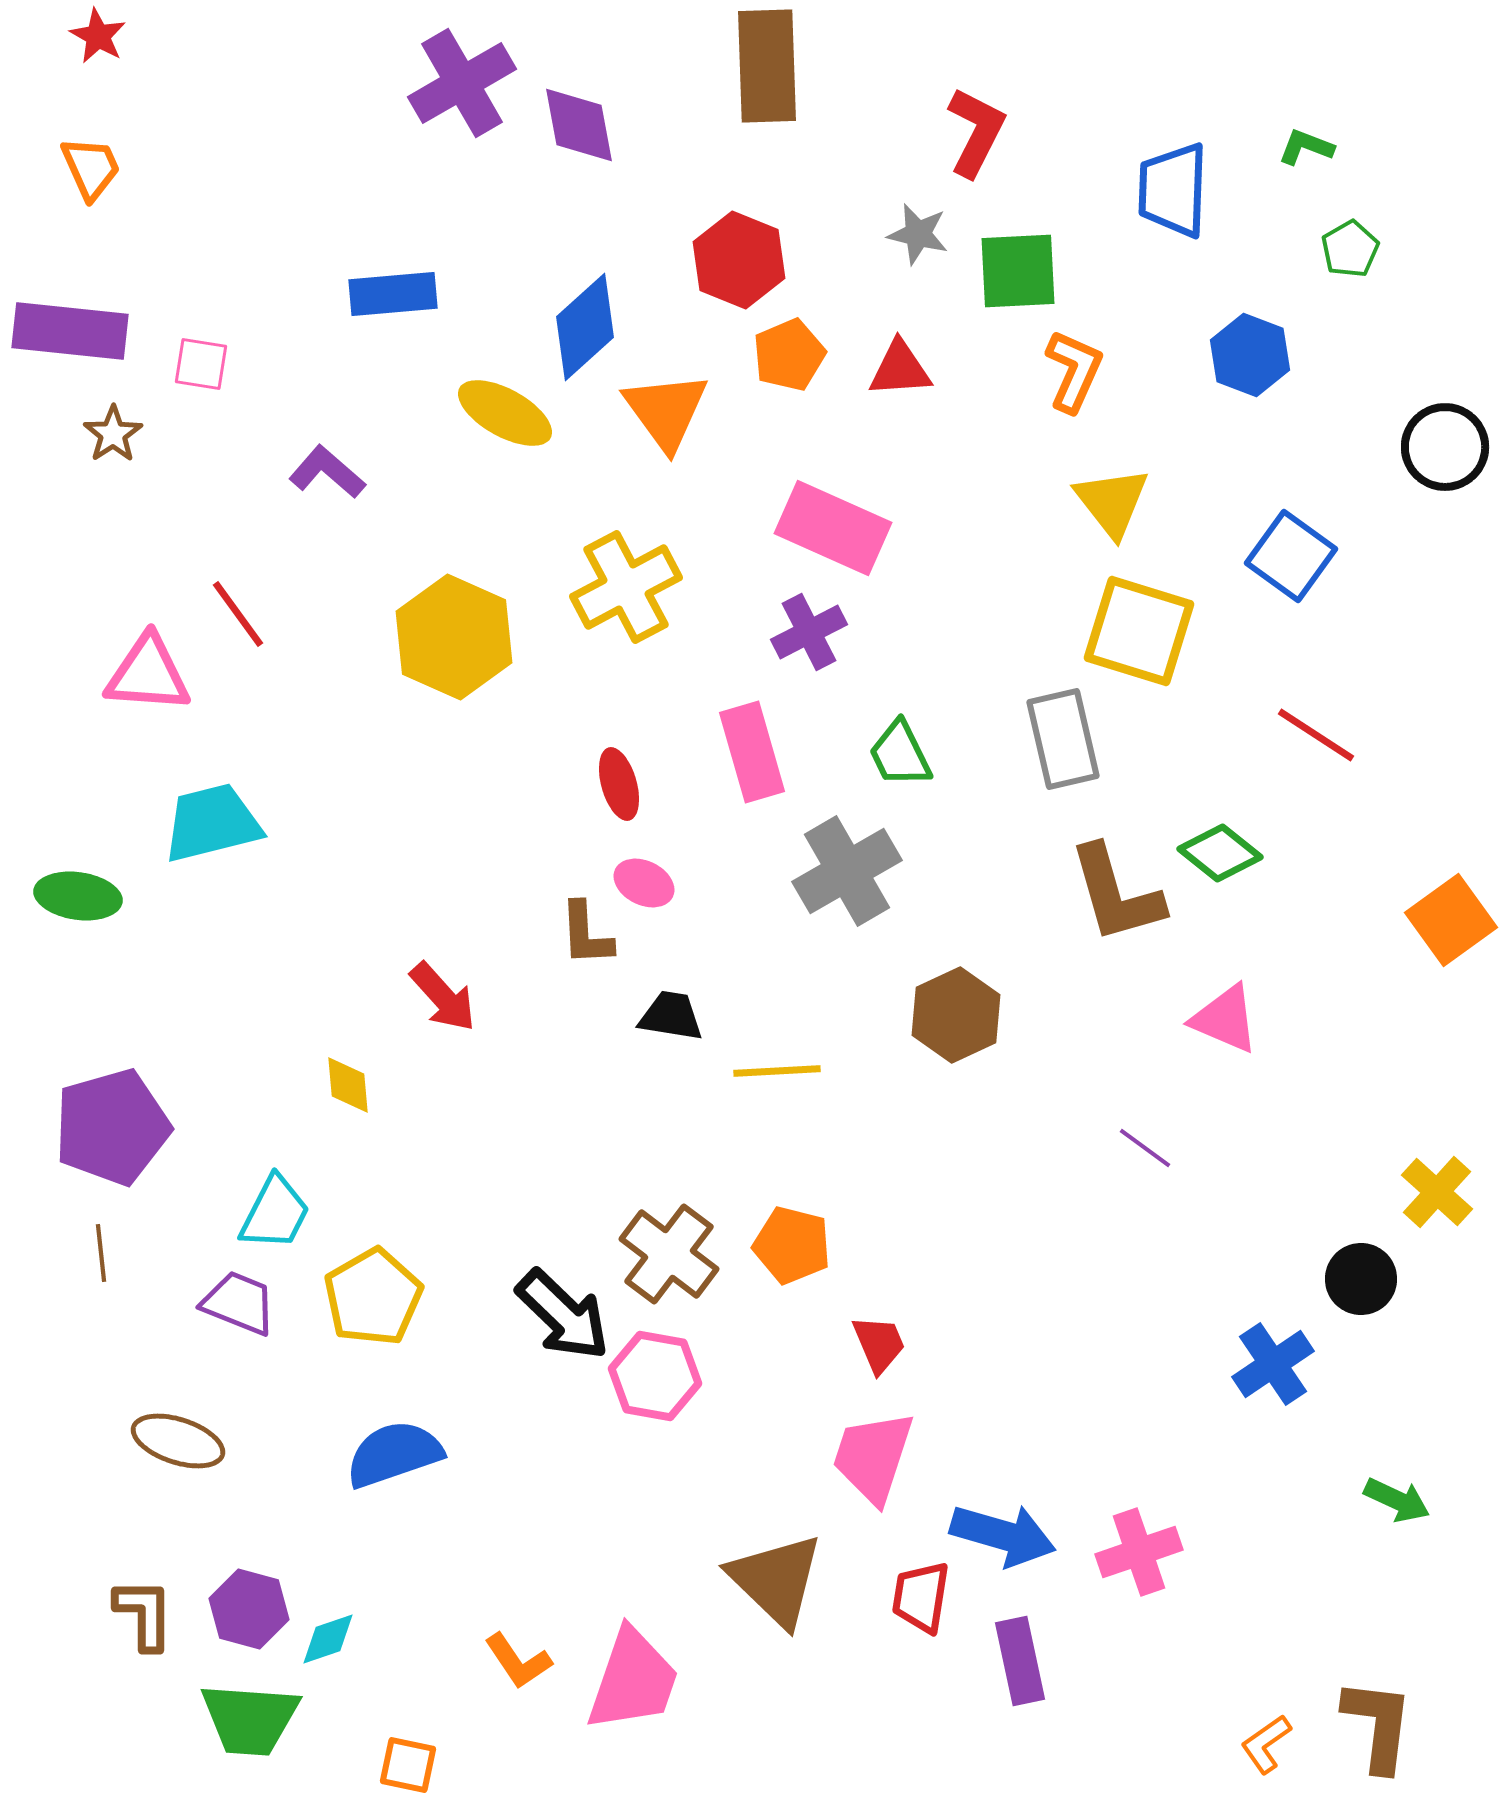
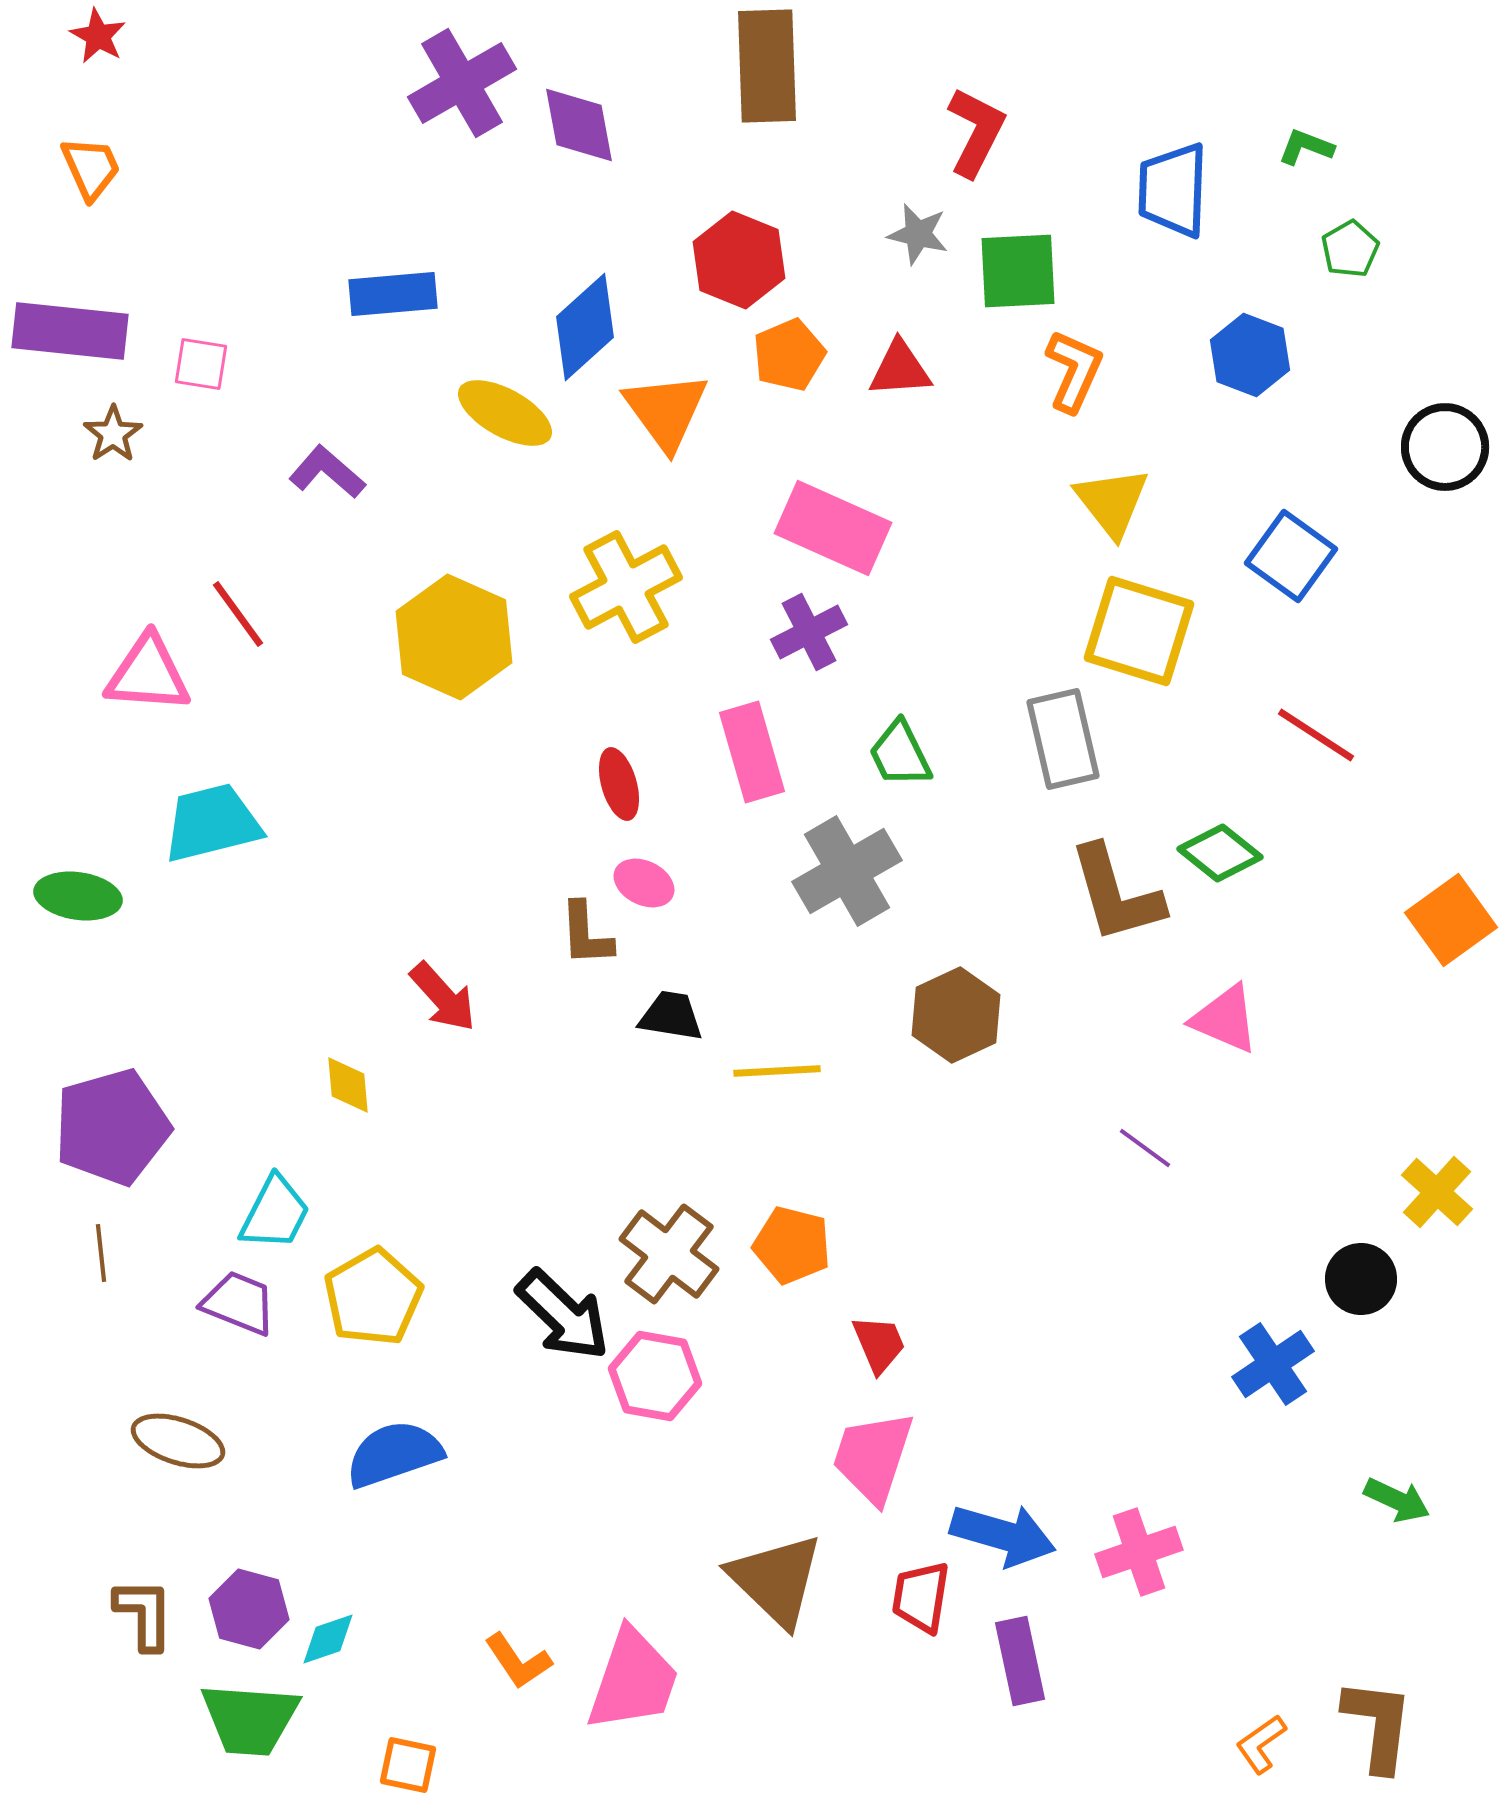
orange L-shape at (1266, 1744): moved 5 px left
